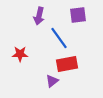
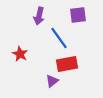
red star: rotated 28 degrees clockwise
